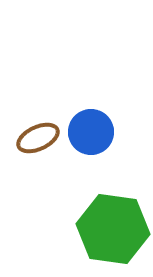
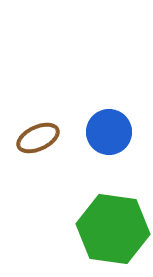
blue circle: moved 18 px right
